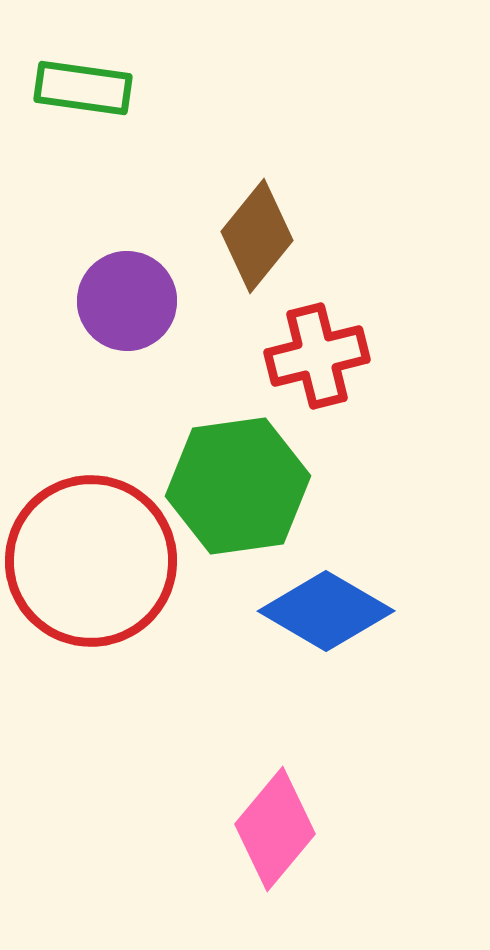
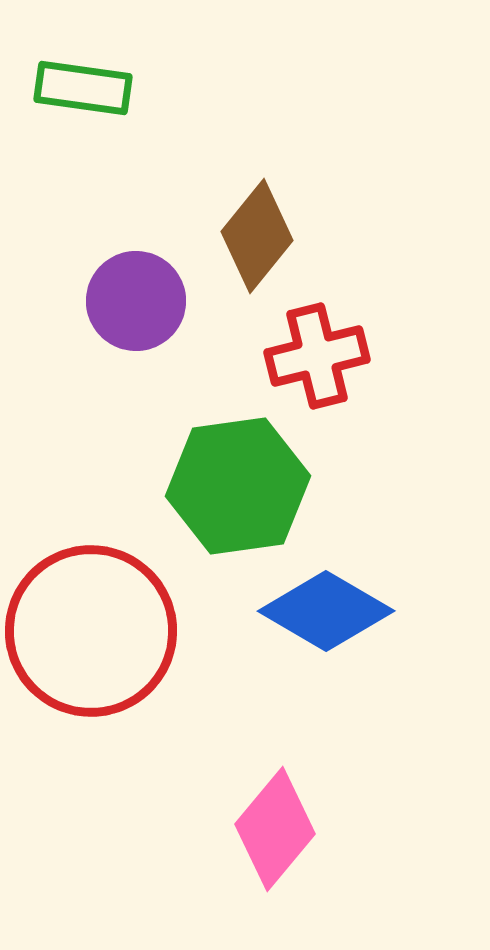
purple circle: moved 9 px right
red circle: moved 70 px down
